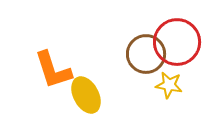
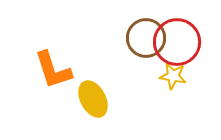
brown circle: moved 16 px up
yellow star: moved 4 px right, 9 px up
yellow ellipse: moved 7 px right, 4 px down
